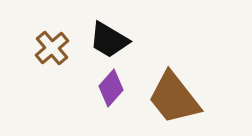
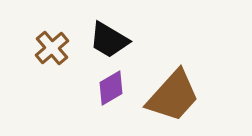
purple diamond: rotated 18 degrees clockwise
brown trapezoid: moved 1 px left, 2 px up; rotated 100 degrees counterclockwise
